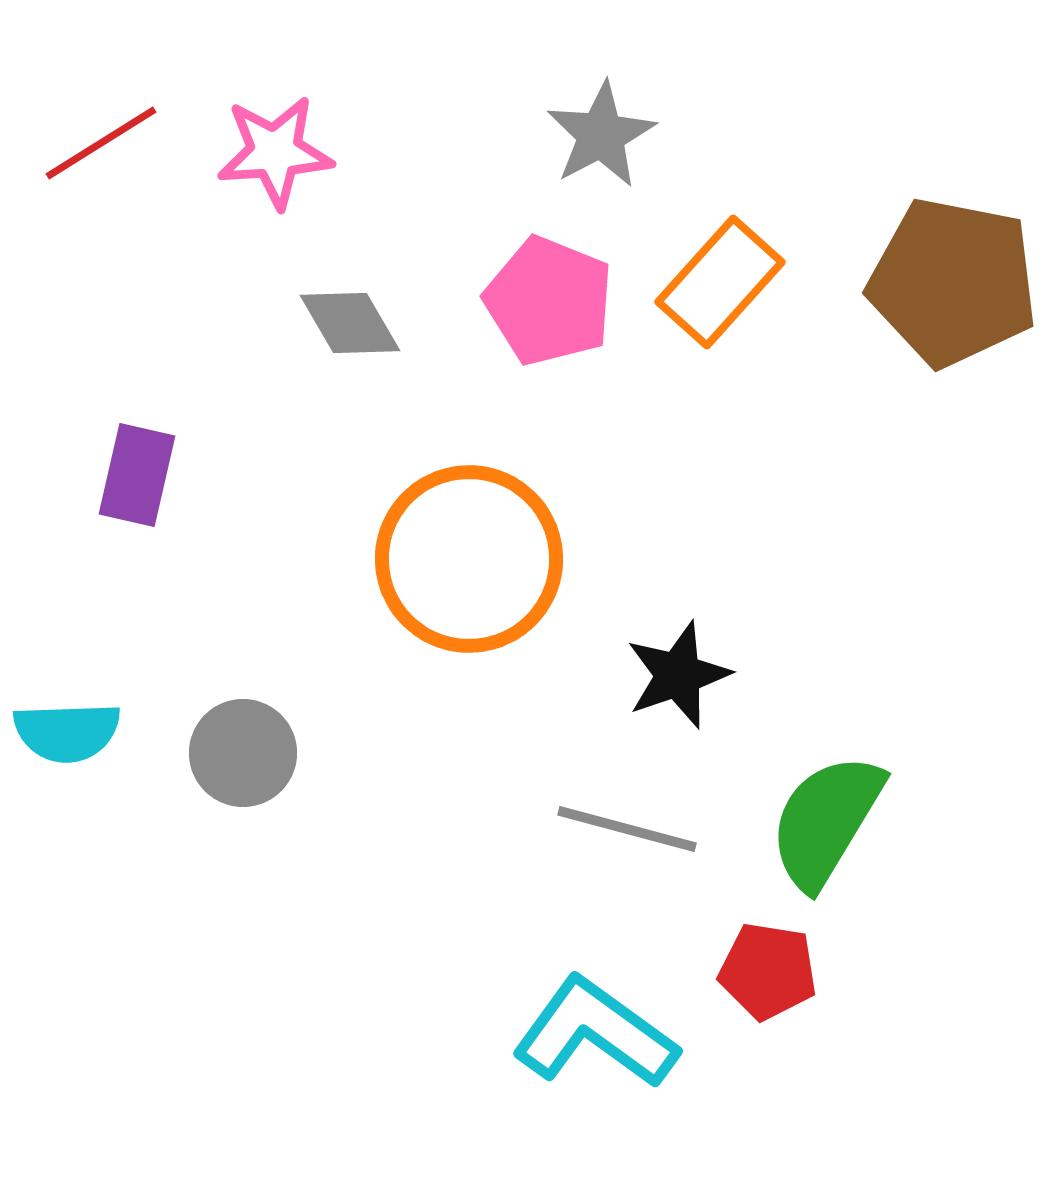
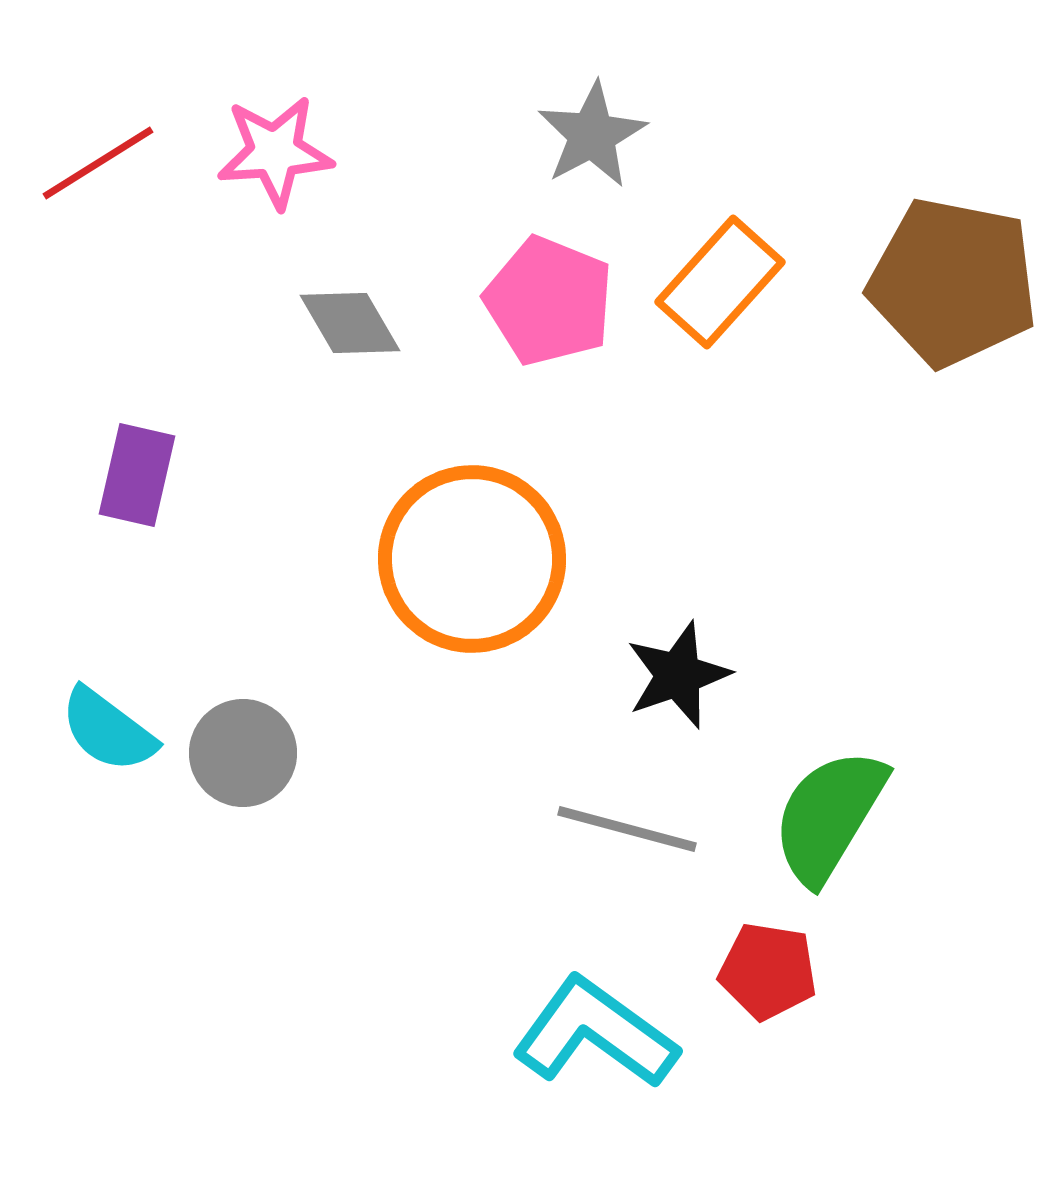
gray star: moved 9 px left
red line: moved 3 px left, 20 px down
orange circle: moved 3 px right
cyan semicircle: moved 41 px right, 2 px up; rotated 39 degrees clockwise
green semicircle: moved 3 px right, 5 px up
